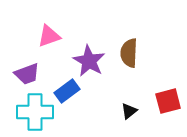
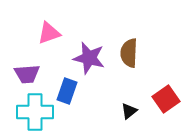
pink triangle: moved 3 px up
purple star: moved 3 px up; rotated 16 degrees counterclockwise
purple trapezoid: rotated 16 degrees clockwise
blue rectangle: rotated 35 degrees counterclockwise
red square: moved 2 px left, 2 px up; rotated 20 degrees counterclockwise
